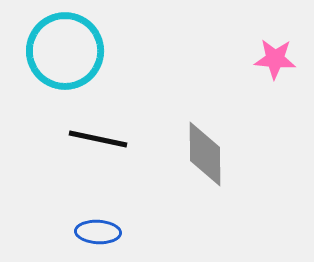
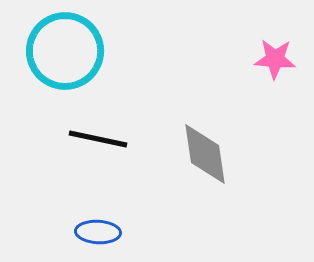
gray diamond: rotated 8 degrees counterclockwise
